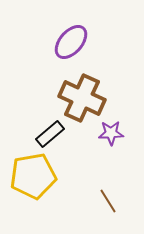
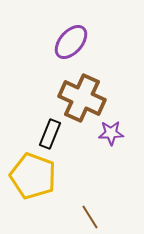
black rectangle: rotated 28 degrees counterclockwise
yellow pentagon: rotated 30 degrees clockwise
brown line: moved 18 px left, 16 px down
